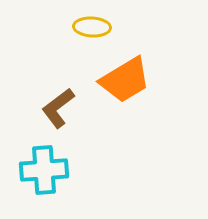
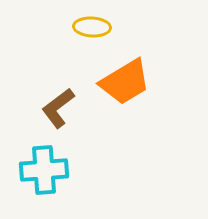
orange trapezoid: moved 2 px down
